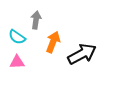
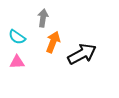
gray arrow: moved 7 px right, 2 px up
